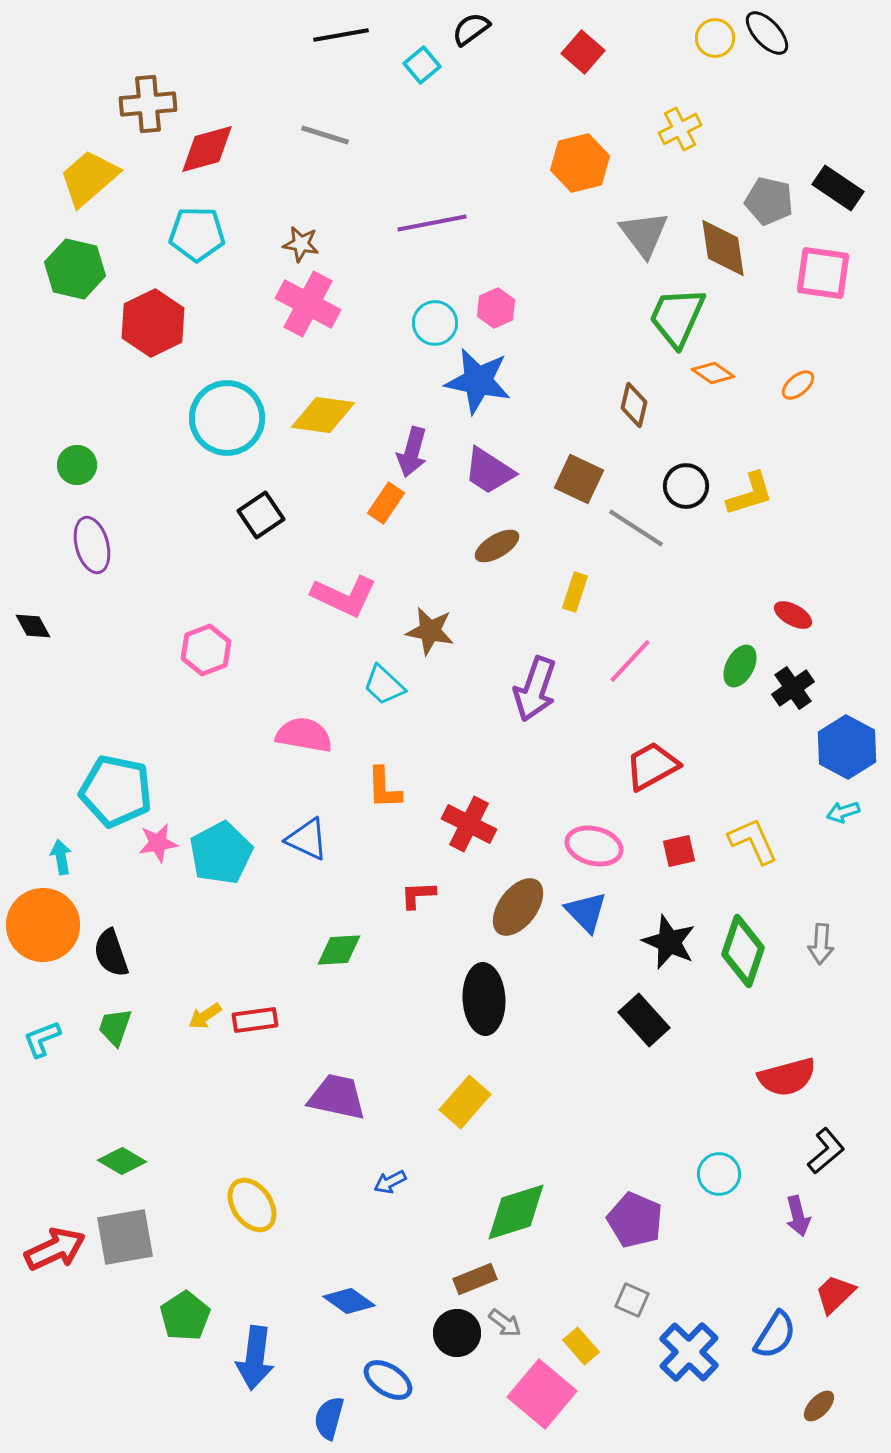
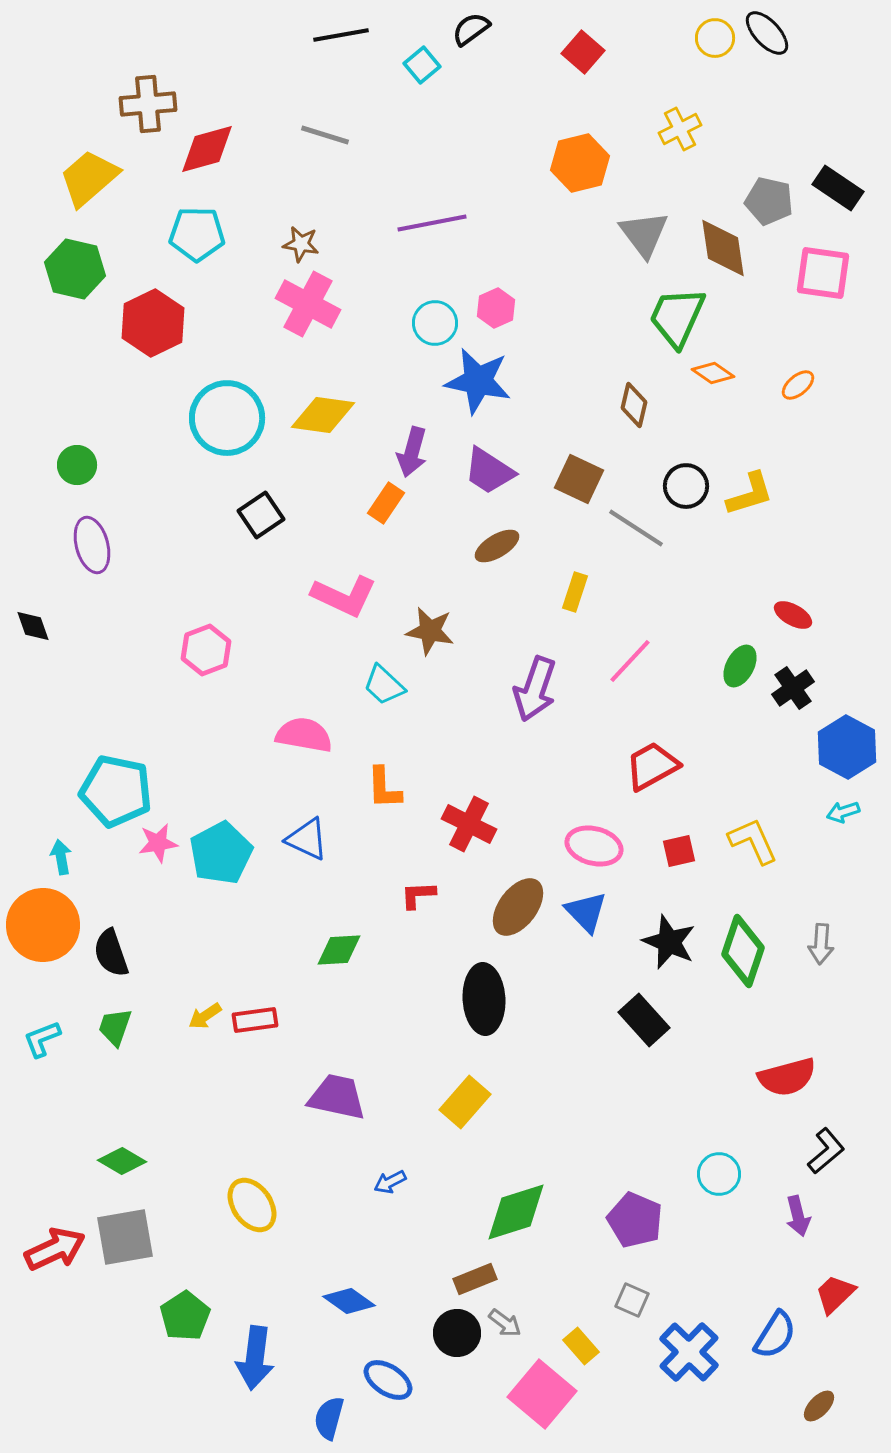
black diamond at (33, 626): rotated 9 degrees clockwise
